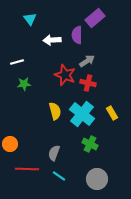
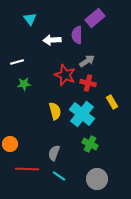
yellow rectangle: moved 11 px up
